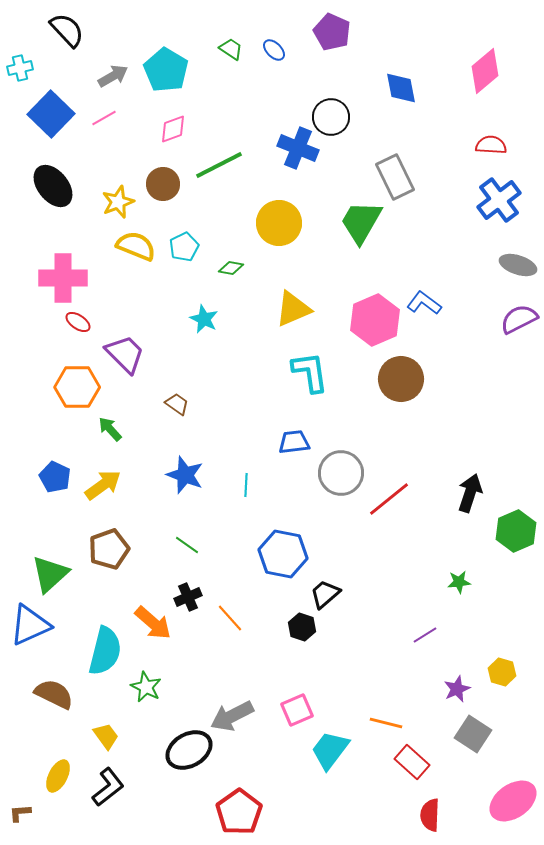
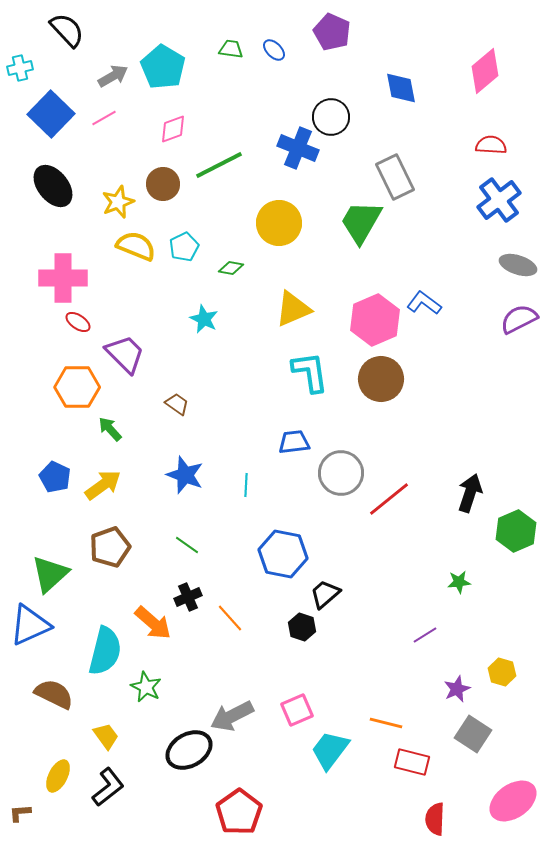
green trapezoid at (231, 49): rotated 25 degrees counterclockwise
cyan pentagon at (166, 70): moved 3 px left, 3 px up
brown circle at (401, 379): moved 20 px left
brown pentagon at (109, 549): moved 1 px right, 2 px up
red rectangle at (412, 762): rotated 28 degrees counterclockwise
red semicircle at (430, 815): moved 5 px right, 4 px down
